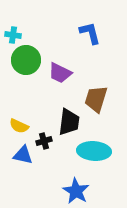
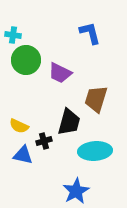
black trapezoid: rotated 8 degrees clockwise
cyan ellipse: moved 1 px right; rotated 8 degrees counterclockwise
blue star: rotated 12 degrees clockwise
